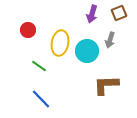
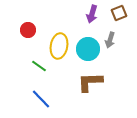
yellow ellipse: moved 1 px left, 3 px down
cyan circle: moved 1 px right, 2 px up
brown L-shape: moved 16 px left, 3 px up
